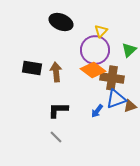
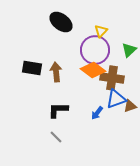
black ellipse: rotated 15 degrees clockwise
blue arrow: moved 2 px down
